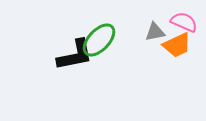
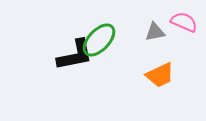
orange trapezoid: moved 17 px left, 30 px down
